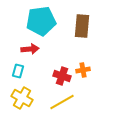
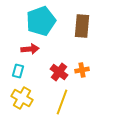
cyan pentagon: rotated 12 degrees counterclockwise
orange cross: moved 1 px left
red cross: moved 3 px left, 4 px up; rotated 18 degrees clockwise
yellow line: rotated 40 degrees counterclockwise
